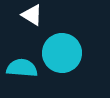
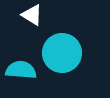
cyan semicircle: moved 1 px left, 2 px down
